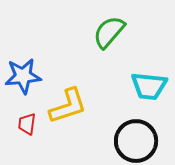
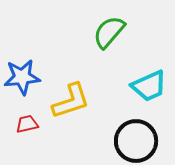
blue star: moved 1 px left, 1 px down
cyan trapezoid: rotated 30 degrees counterclockwise
yellow L-shape: moved 3 px right, 5 px up
red trapezoid: rotated 70 degrees clockwise
